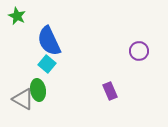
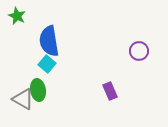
blue semicircle: rotated 16 degrees clockwise
